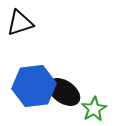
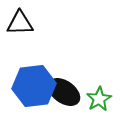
black triangle: rotated 16 degrees clockwise
green star: moved 5 px right, 10 px up
